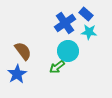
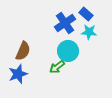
brown semicircle: rotated 60 degrees clockwise
blue star: moved 1 px right; rotated 12 degrees clockwise
